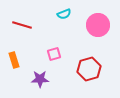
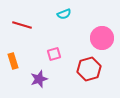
pink circle: moved 4 px right, 13 px down
orange rectangle: moved 1 px left, 1 px down
purple star: moved 1 px left; rotated 18 degrees counterclockwise
